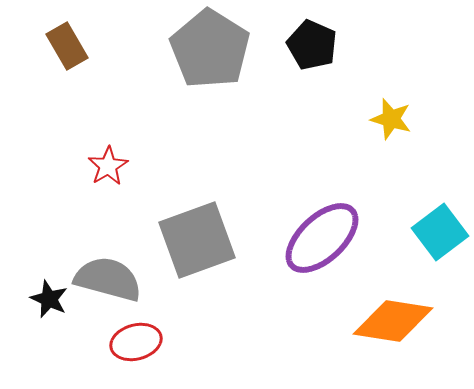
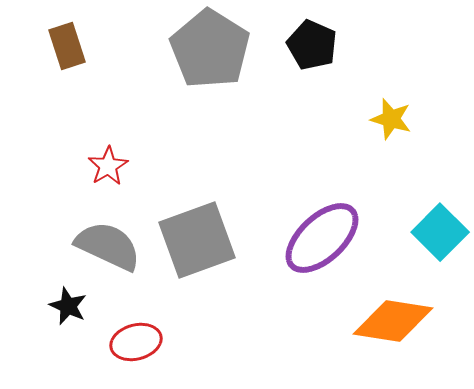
brown rectangle: rotated 12 degrees clockwise
cyan square: rotated 8 degrees counterclockwise
gray semicircle: moved 33 px up; rotated 10 degrees clockwise
black star: moved 19 px right, 7 px down
